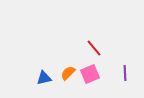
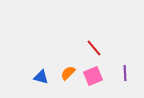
pink square: moved 3 px right, 2 px down
blue triangle: moved 3 px left, 1 px up; rotated 28 degrees clockwise
